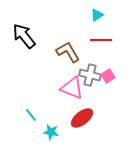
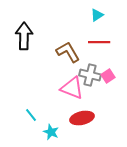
black arrow: rotated 40 degrees clockwise
red line: moved 2 px left, 2 px down
red ellipse: rotated 25 degrees clockwise
cyan star: rotated 14 degrees clockwise
